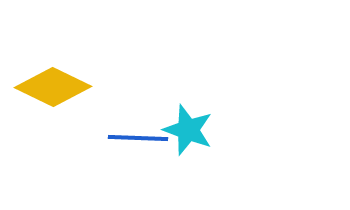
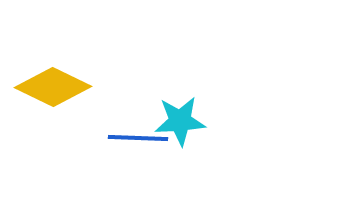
cyan star: moved 8 px left, 9 px up; rotated 24 degrees counterclockwise
